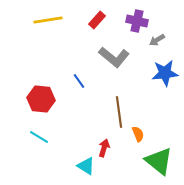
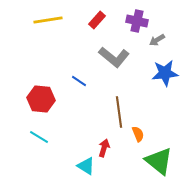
blue line: rotated 21 degrees counterclockwise
